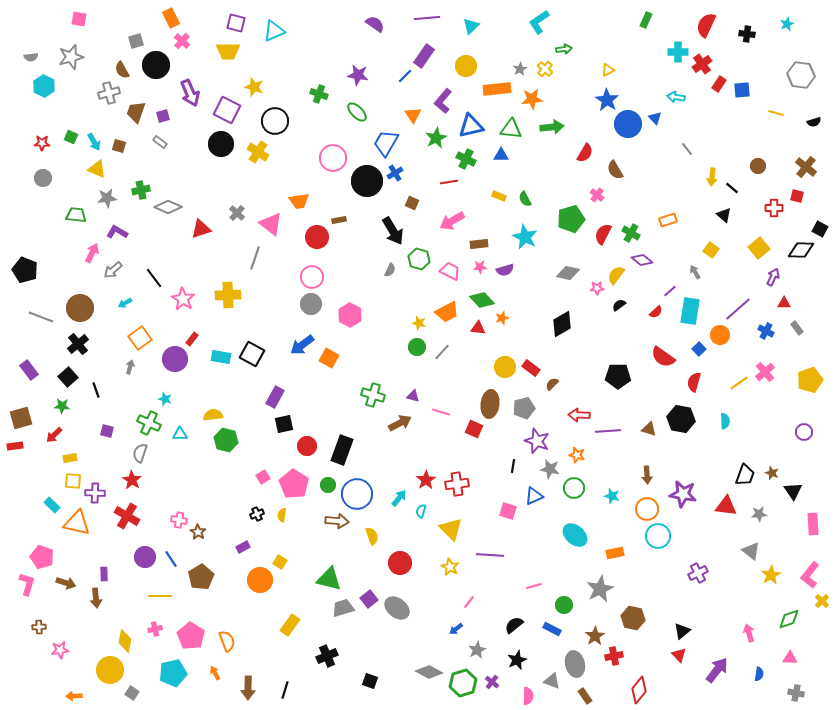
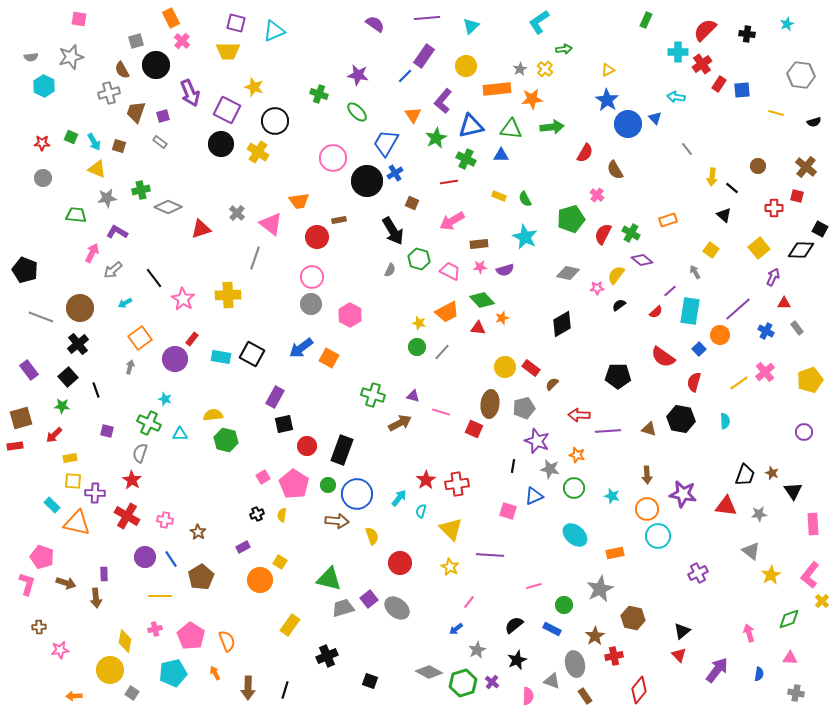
red semicircle at (706, 25): moved 1 px left, 5 px down; rotated 20 degrees clockwise
blue arrow at (302, 345): moved 1 px left, 3 px down
pink cross at (179, 520): moved 14 px left
